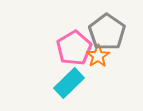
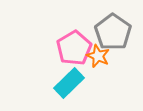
gray pentagon: moved 6 px right
orange star: rotated 15 degrees counterclockwise
